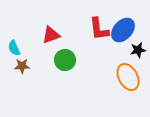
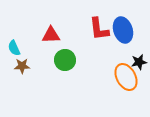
blue ellipse: rotated 60 degrees counterclockwise
red triangle: rotated 18 degrees clockwise
black star: moved 1 px right, 12 px down
orange ellipse: moved 2 px left
